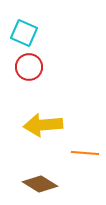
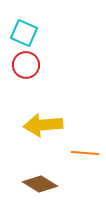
red circle: moved 3 px left, 2 px up
